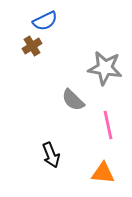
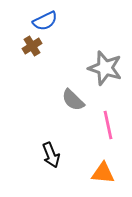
gray star: rotated 8 degrees clockwise
